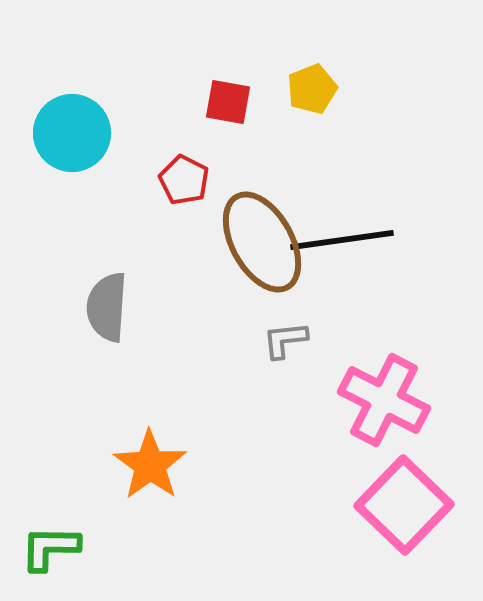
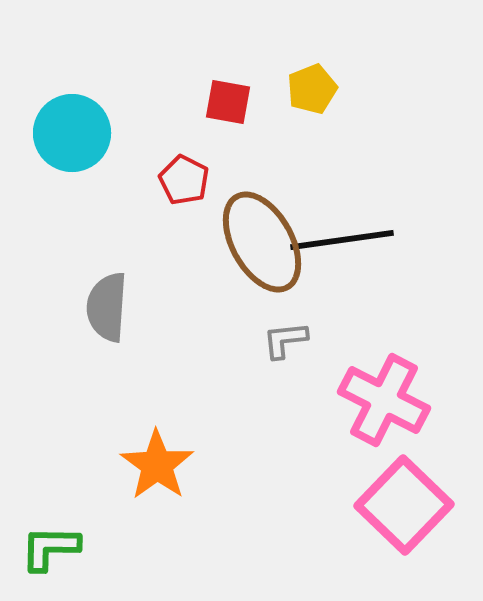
orange star: moved 7 px right
